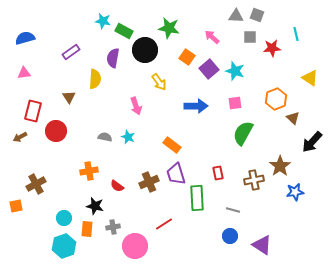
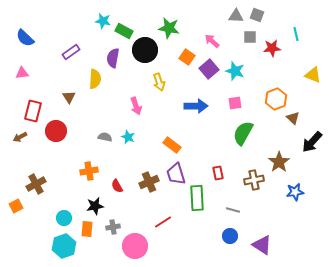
pink arrow at (212, 37): moved 4 px down
blue semicircle at (25, 38): rotated 120 degrees counterclockwise
pink triangle at (24, 73): moved 2 px left
yellow triangle at (310, 78): moved 3 px right, 3 px up; rotated 12 degrees counterclockwise
yellow arrow at (159, 82): rotated 18 degrees clockwise
brown star at (280, 166): moved 1 px left, 4 px up
red semicircle at (117, 186): rotated 24 degrees clockwise
orange square at (16, 206): rotated 16 degrees counterclockwise
black star at (95, 206): rotated 24 degrees counterclockwise
red line at (164, 224): moved 1 px left, 2 px up
